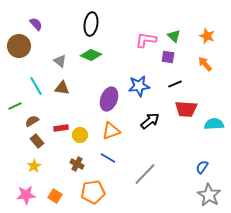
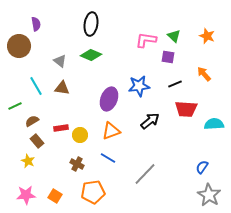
purple semicircle: rotated 32 degrees clockwise
orange arrow: moved 1 px left, 10 px down
yellow star: moved 6 px left, 5 px up; rotated 16 degrees counterclockwise
